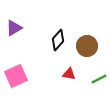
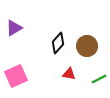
black diamond: moved 3 px down
